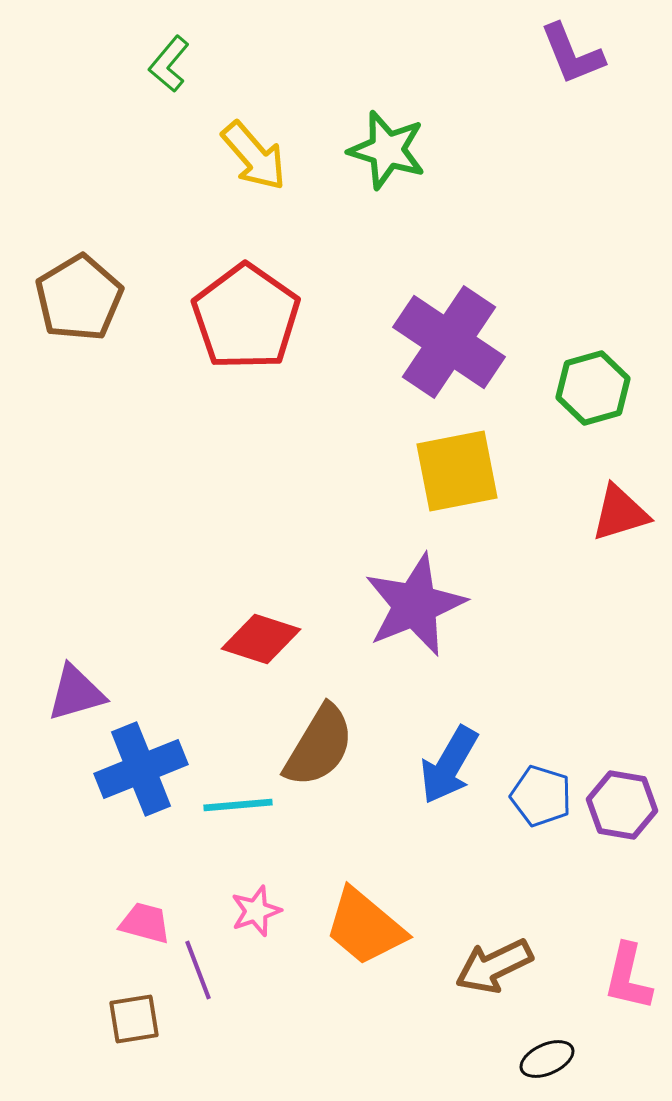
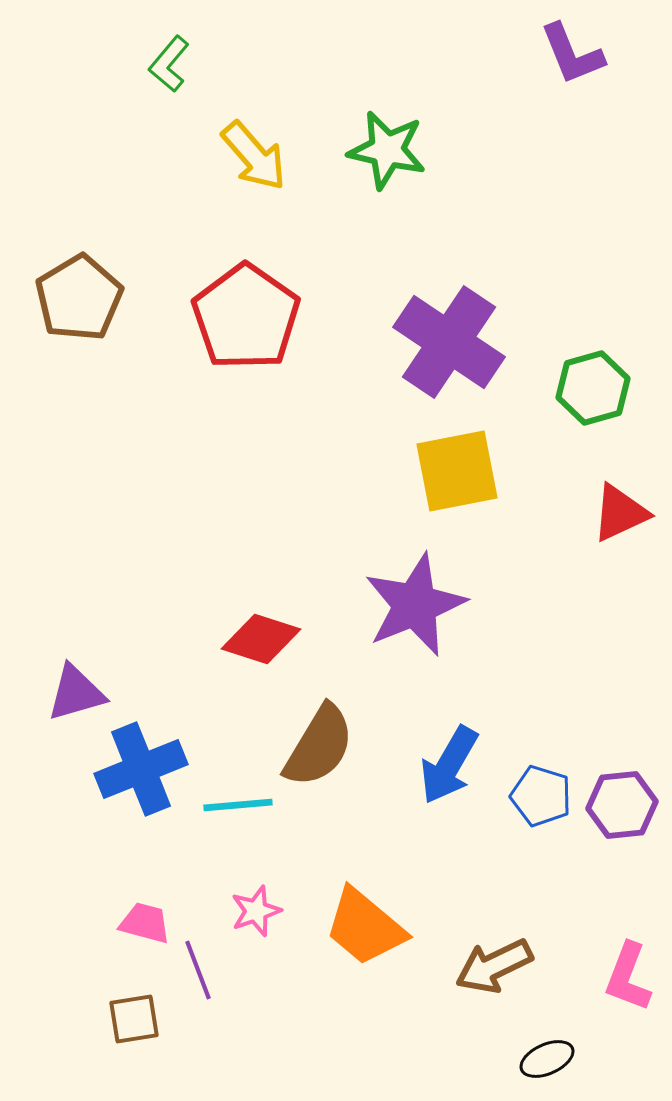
green star: rotated 4 degrees counterclockwise
red triangle: rotated 8 degrees counterclockwise
purple hexagon: rotated 16 degrees counterclockwise
pink L-shape: rotated 8 degrees clockwise
